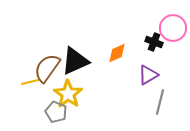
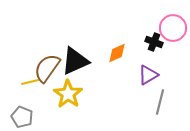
gray pentagon: moved 34 px left, 5 px down
